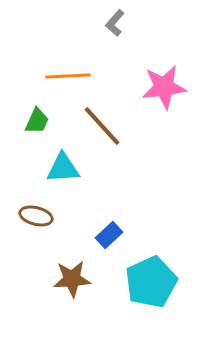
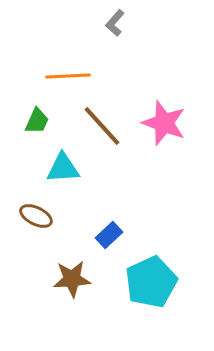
pink star: moved 36 px down; rotated 27 degrees clockwise
brown ellipse: rotated 12 degrees clockwise
